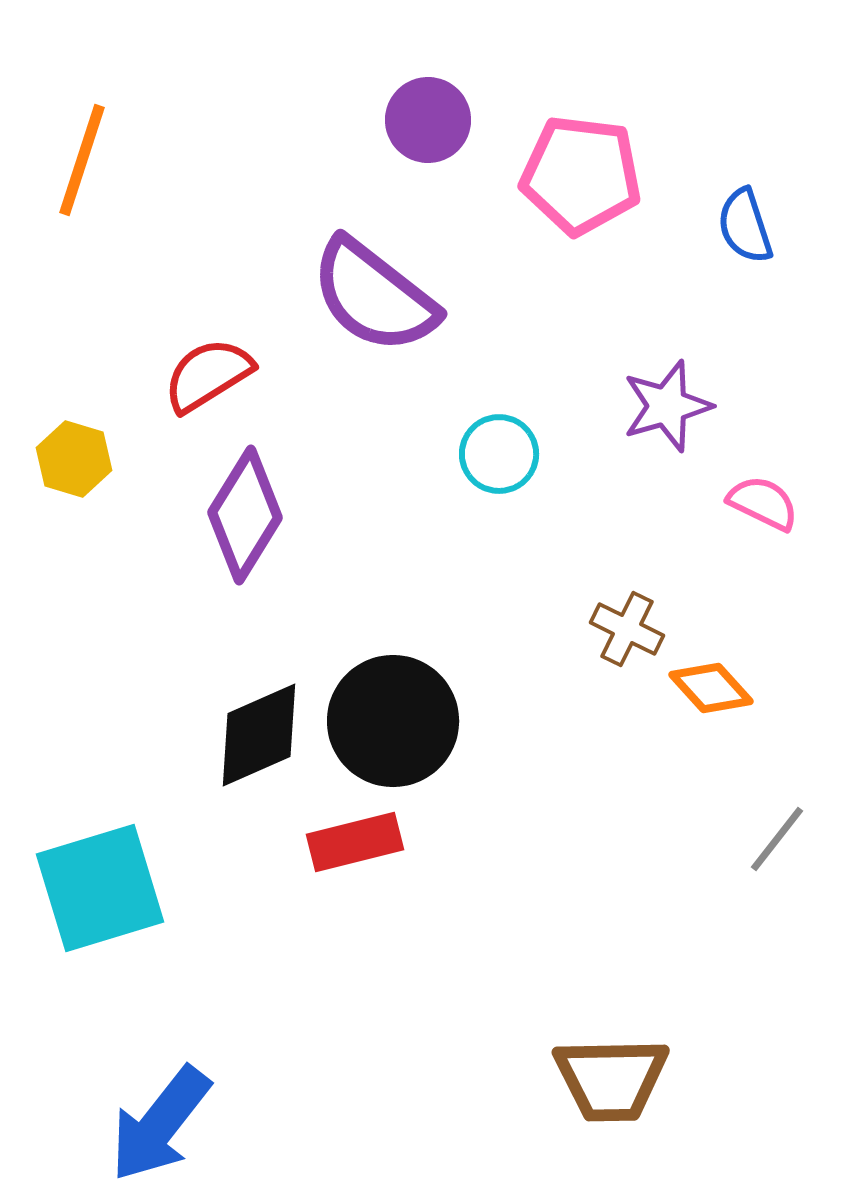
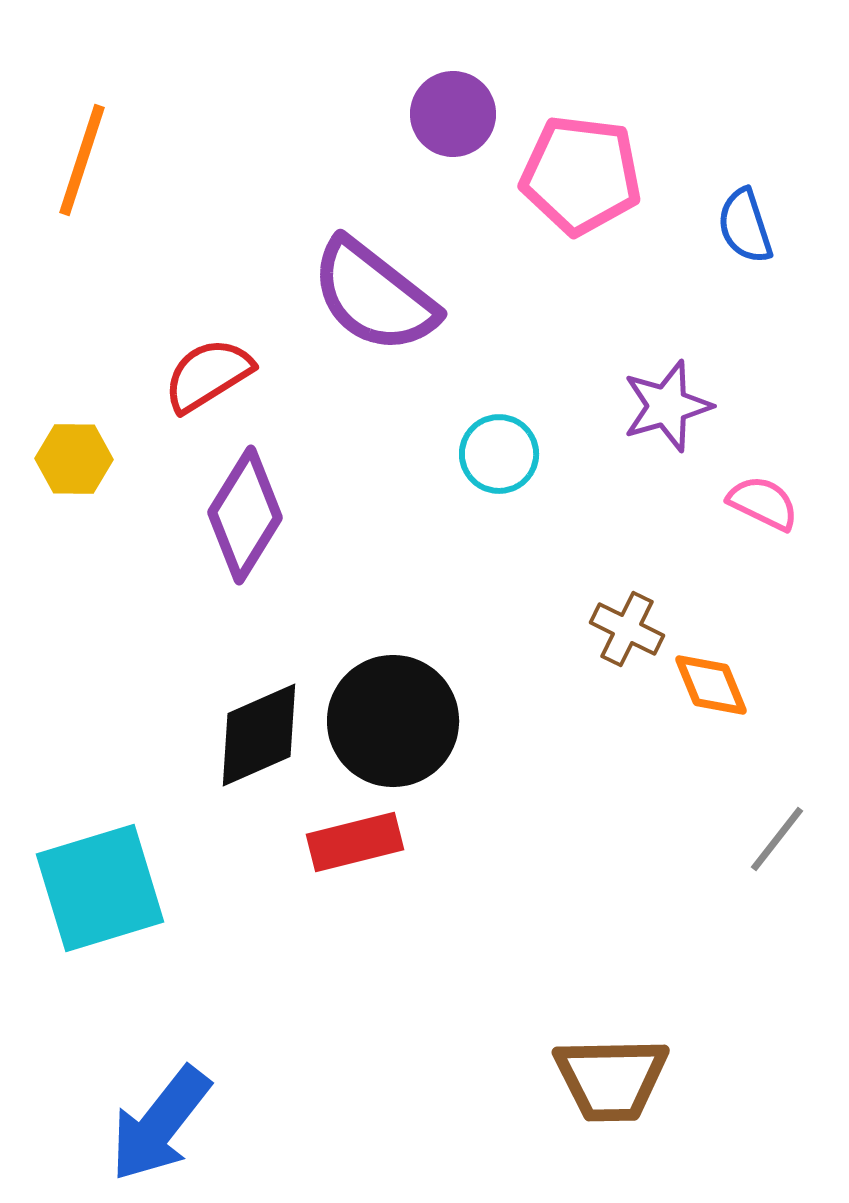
purple circle: moved 25 px right, 6 px up
yellow hexagon: rotated 16 degrees counterclockwise
orange diamond: moved 3 px up; rotated 20 degrees clockwise
